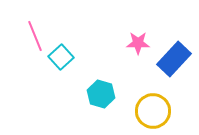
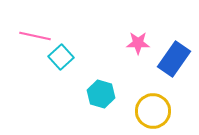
pink line: rotated 56 degrees counterclockwise
blue rectangle: rotated 8 degrees counterclockwise
